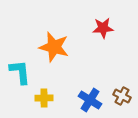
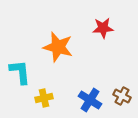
orange star: moved 4 px right
yellow cross: rotated 12 degrees counterclockwise
